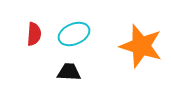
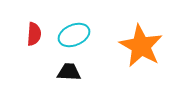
cyan ellipse: moved 1 px down
orange star: rotated 12 degrees clockwise
